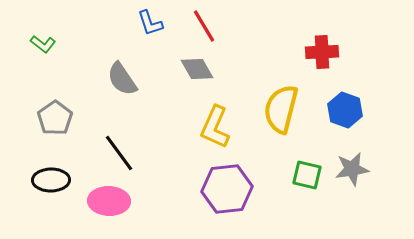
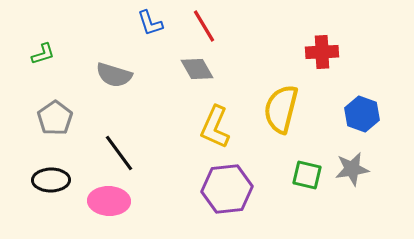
green L-shape: moved 10 px down; rotated 55 degrees counterclockwise
gray semicircle: moved 8 px left, 4 px up; rotated 39 degrees counterclockwise
blue hexagon: moved 17 px right, 4 px down
